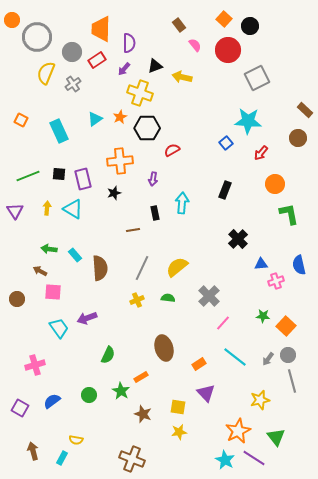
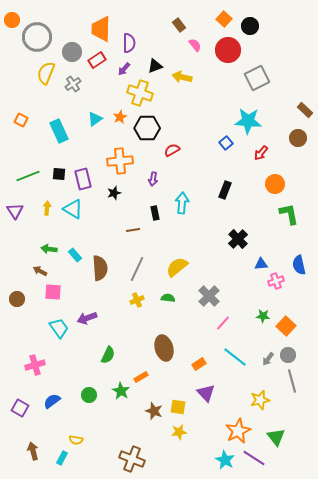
gray line at (142, 268): moved 5 px left, 1 px down
brown star at (143, 414): moved 11 px right, 3 px up
